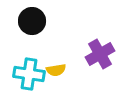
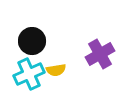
black circle: moved 20 px down
cyan cross: rotated 32 degrees counterclockwise
